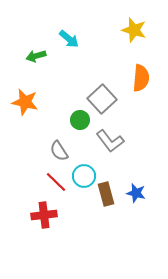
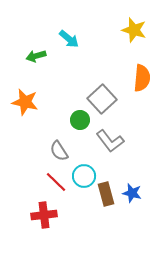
orange semicircle: moved 1 px right
blue star: moved 4 px left
